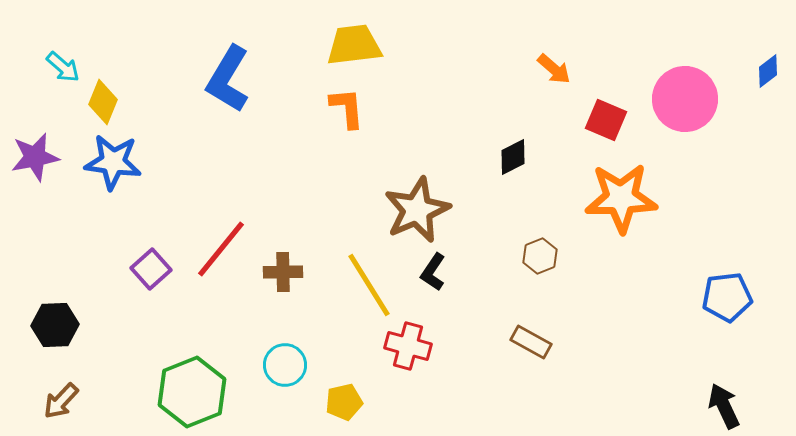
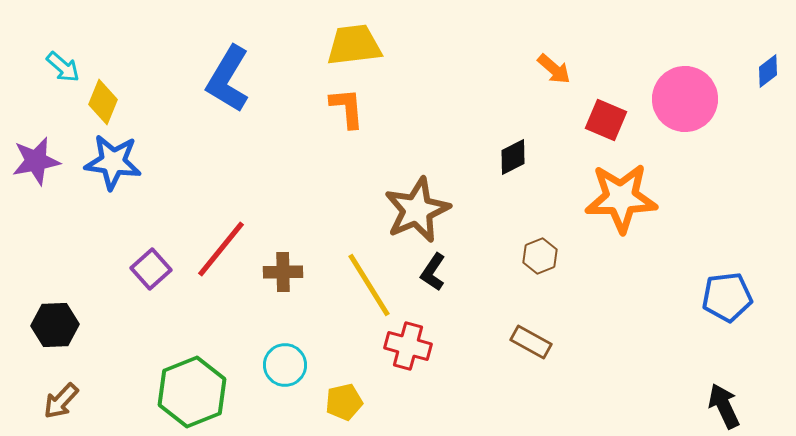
purple star: moved 1 px right, 4 px down
